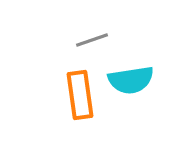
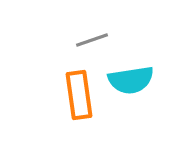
orange rectangle: moved 1 px left
